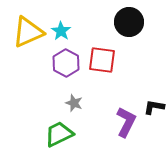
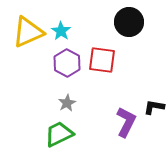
purple hexagon: moved 1 px right
gray star: moved 7 px left; rotated 24 degrees clockwise
